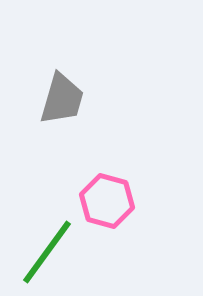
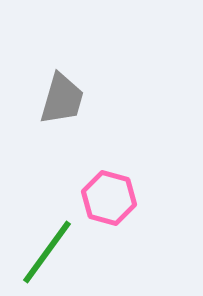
pink hexagon: moved 2 px right, 3 px up
